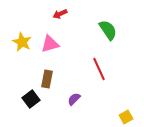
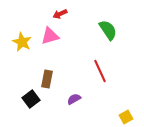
pink triangle: moved 8 px up
red line: moved 1 px right, 2 px down
purple semicircle: rotated 16 degrees clockwise
